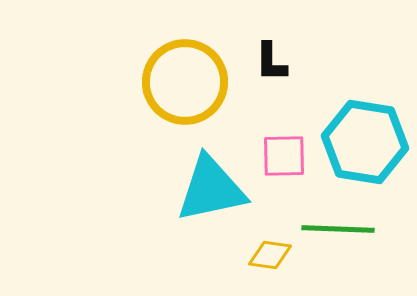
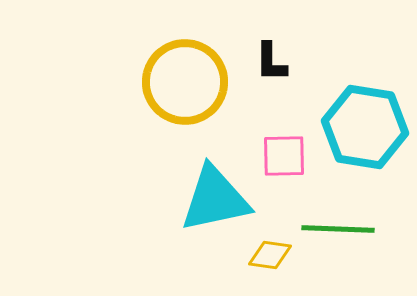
cyan hexagon: moved 15 px up
cyan triangle: moved 4 px right, 10 px down
